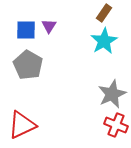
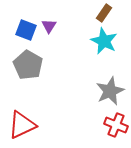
blue square: rotated 20 degrees clockwise
cyan star: rotated 16 degrees counterclockwise
gray star: moved 2 px left, 3 px up
